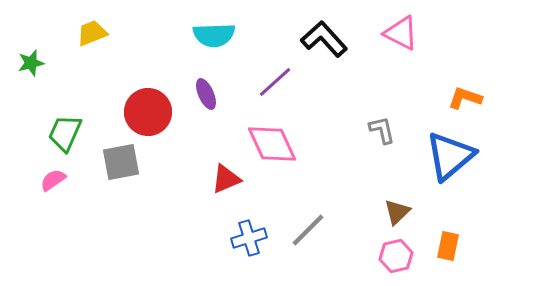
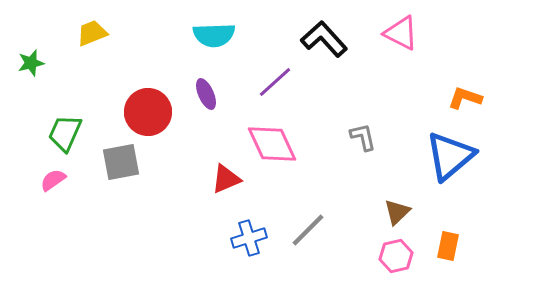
gray L-shape: moved 19 px left, 7 px down
